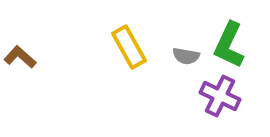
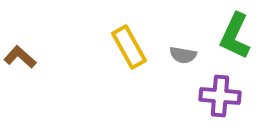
green L-shape: moved 6 px right, 9 px up
gray semicircle: moved 3 px left, 1 px up
purple cross: rotated 21 degrees counterclockwise
